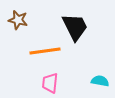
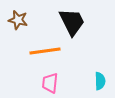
black trapezoid: moved 3 px left, 5 px up
cyan semicircle: rotated 78 degrees clockwise
